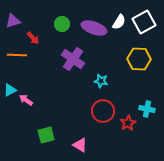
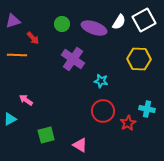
white square: moved 2 px up
cyan triangle: moved 29 px down
